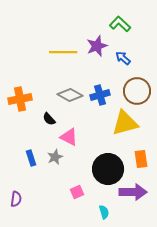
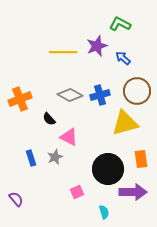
green L-shape: rotated 15 degrees counterclockwise
orange cross: rotated 10 degrees counterclockwise
purple semicircle: rotated 49 degrees counterclockwise
